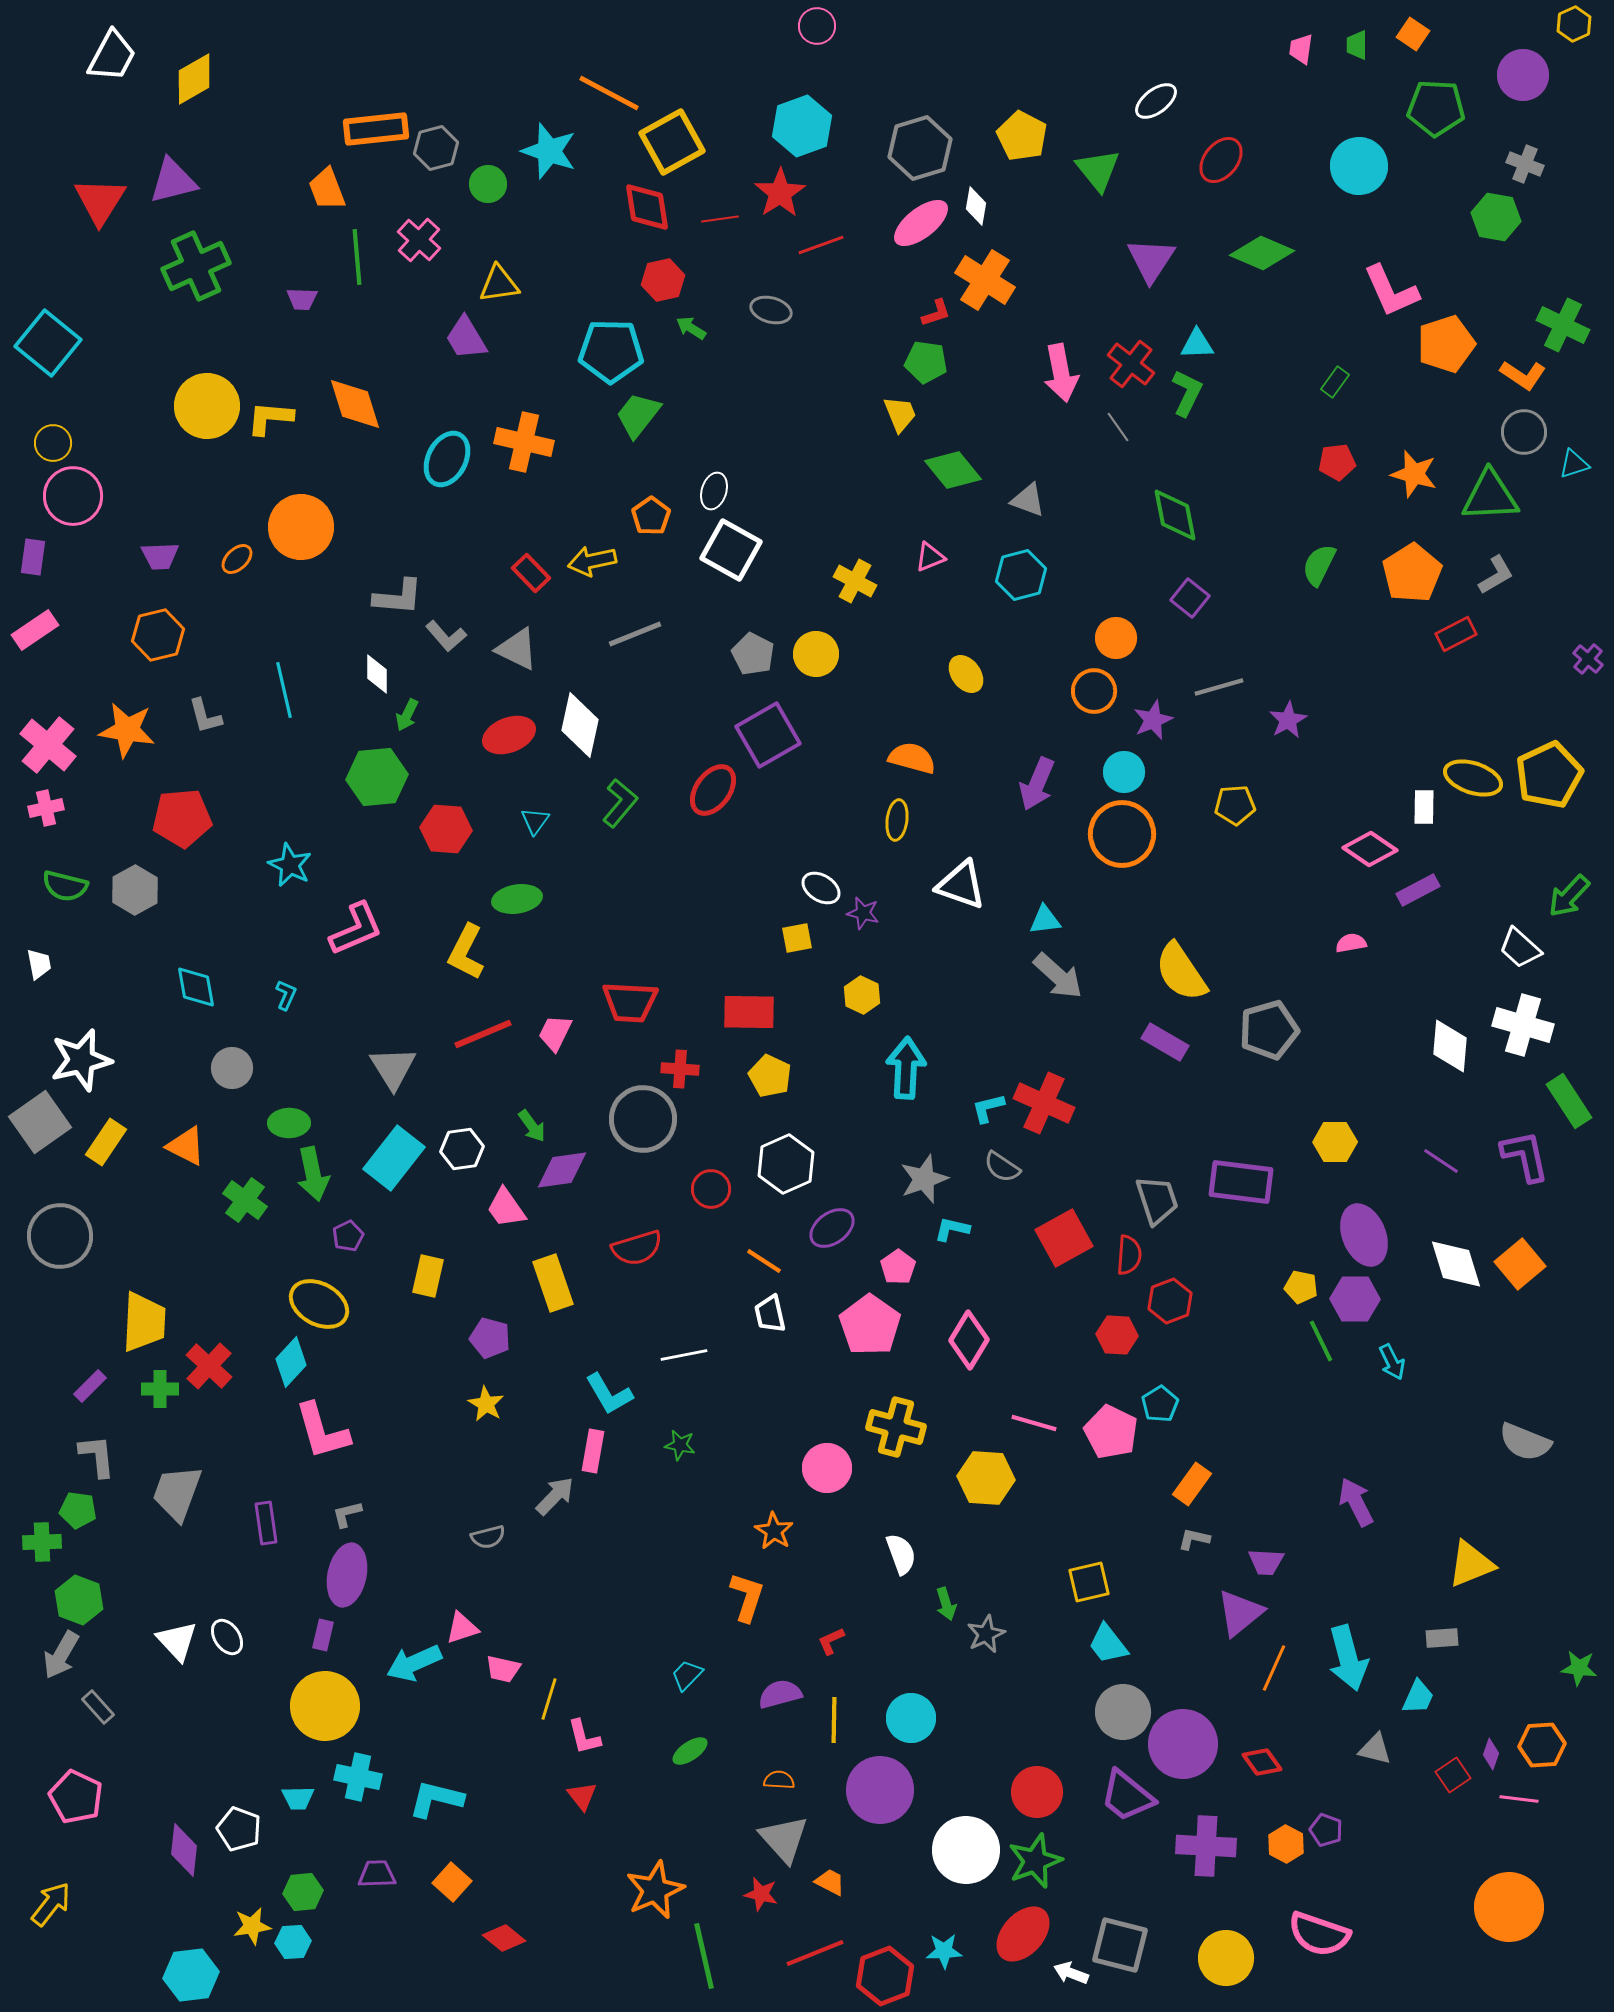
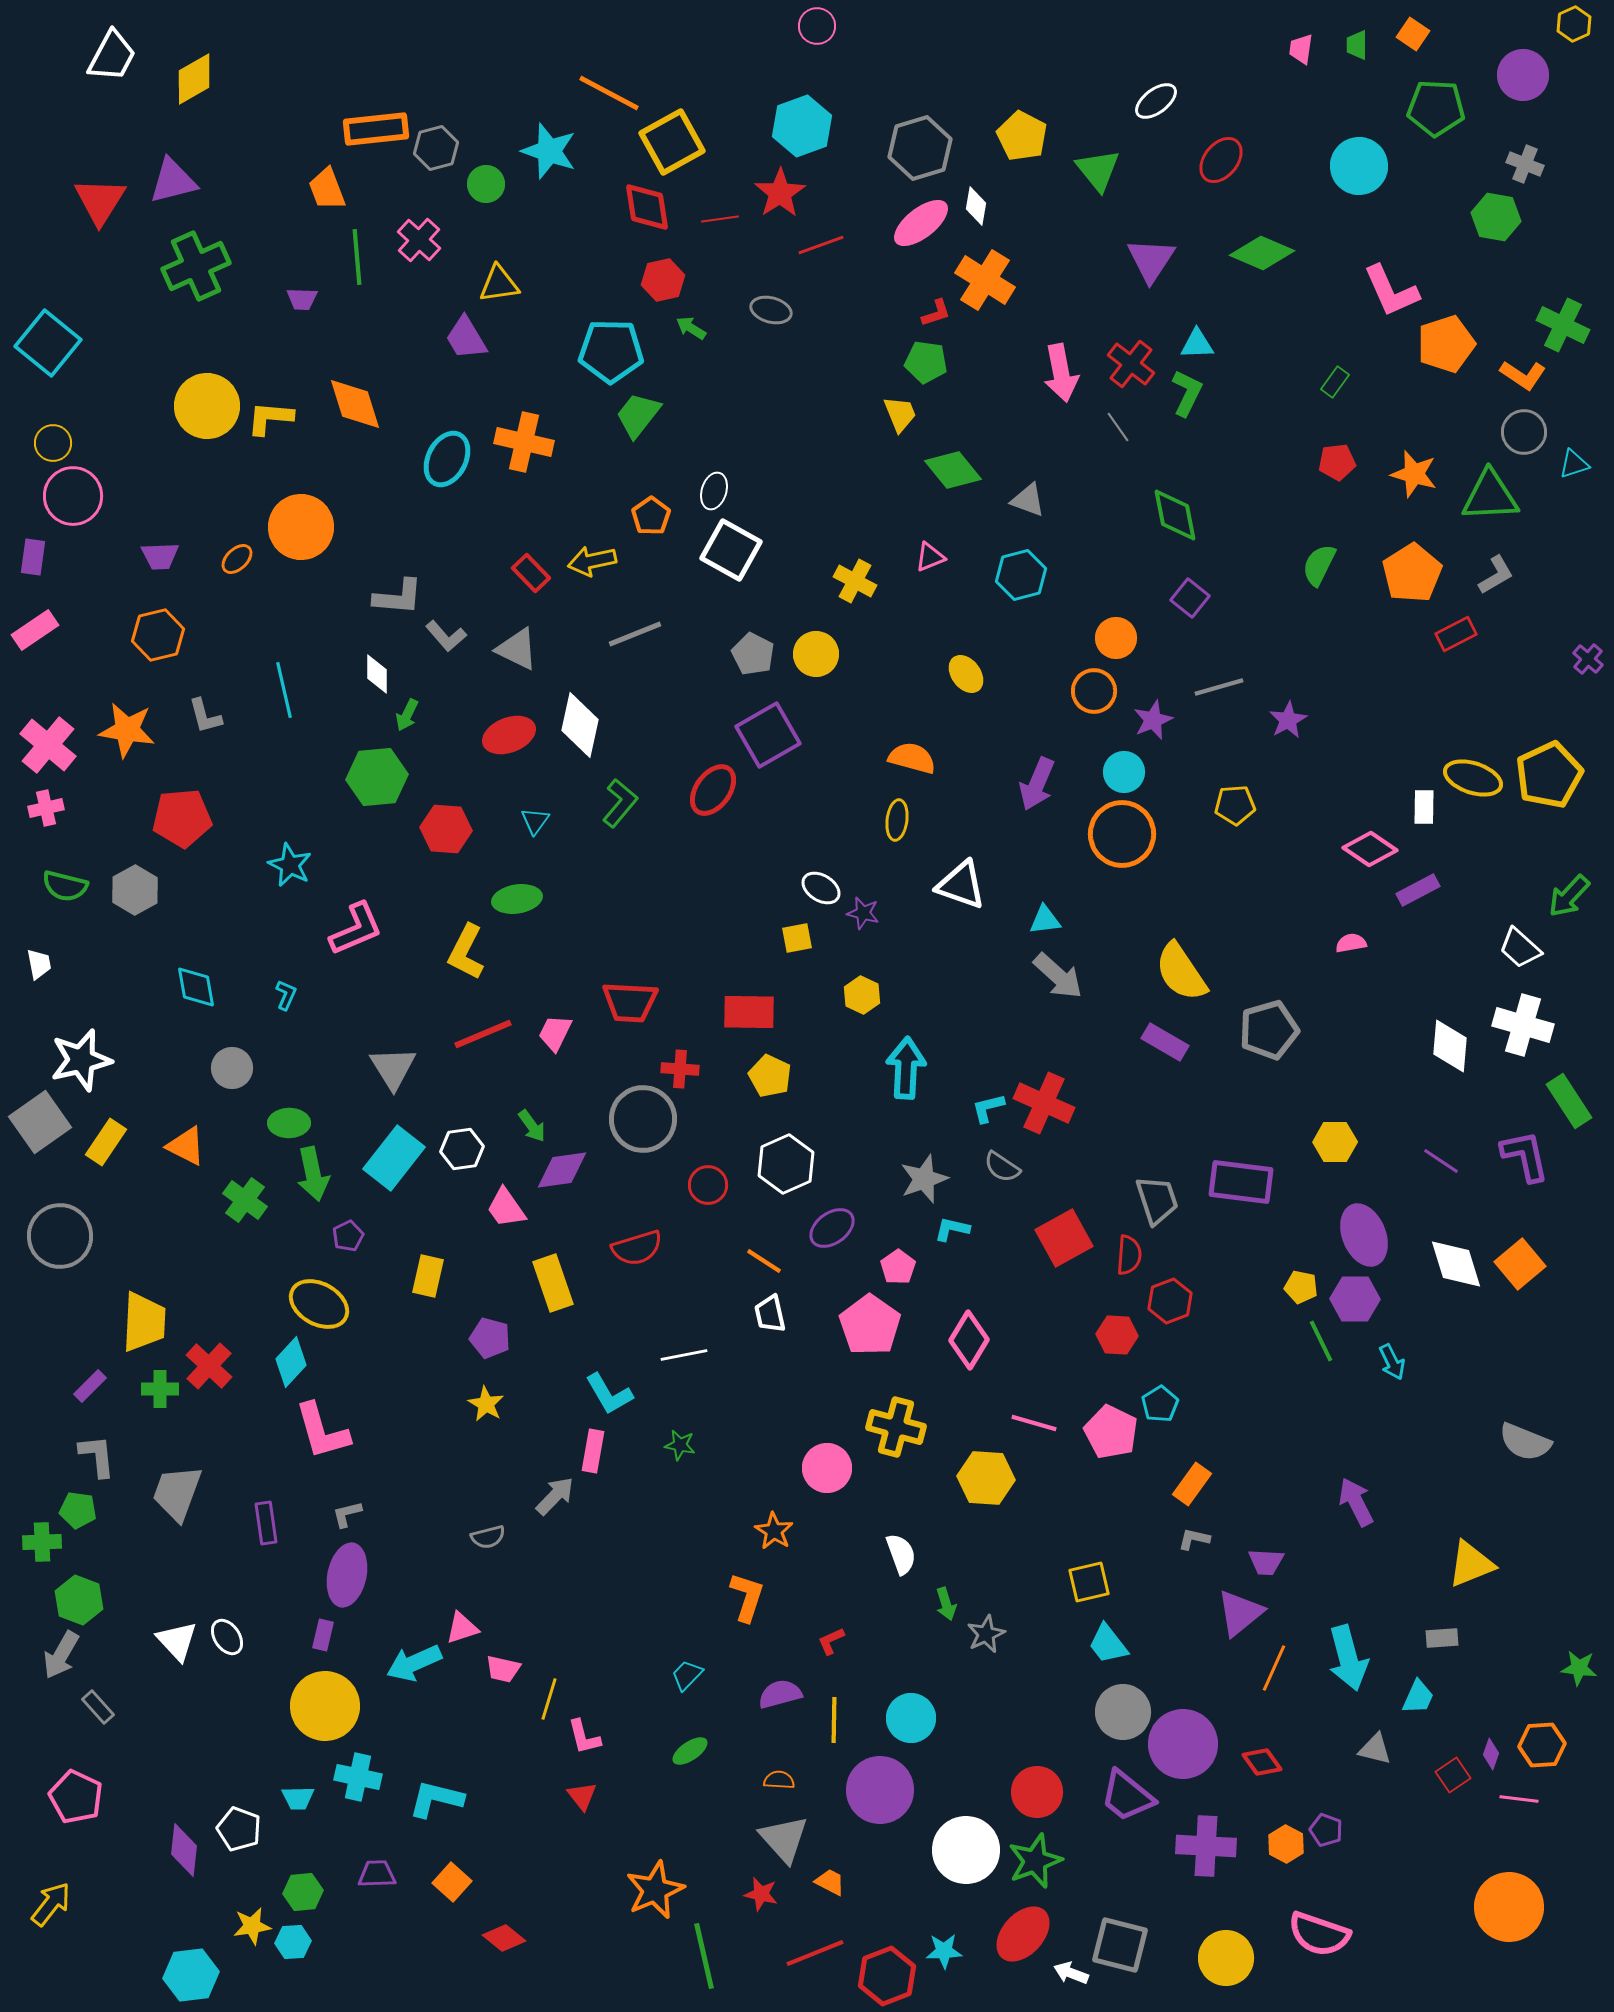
green circle at (488, 184): moved 2 px left
red circle at (711, 1189): moved 3 px left, 4 px up
red hexagon at (885, 1976): moved 2 px right
